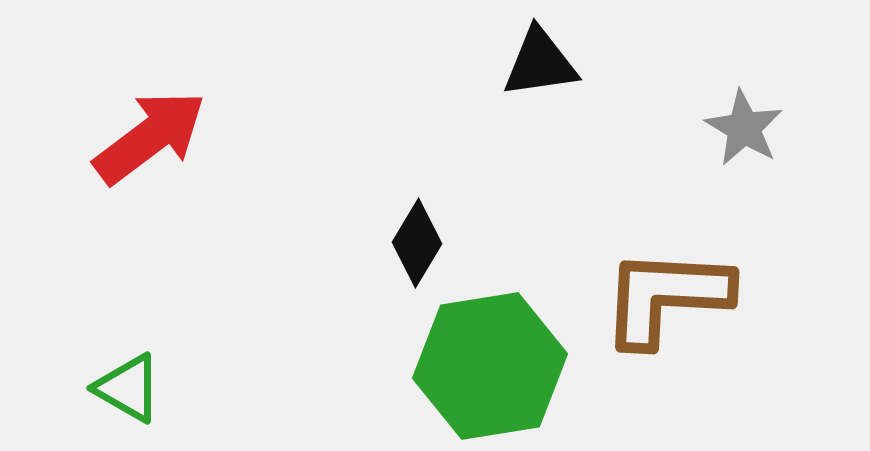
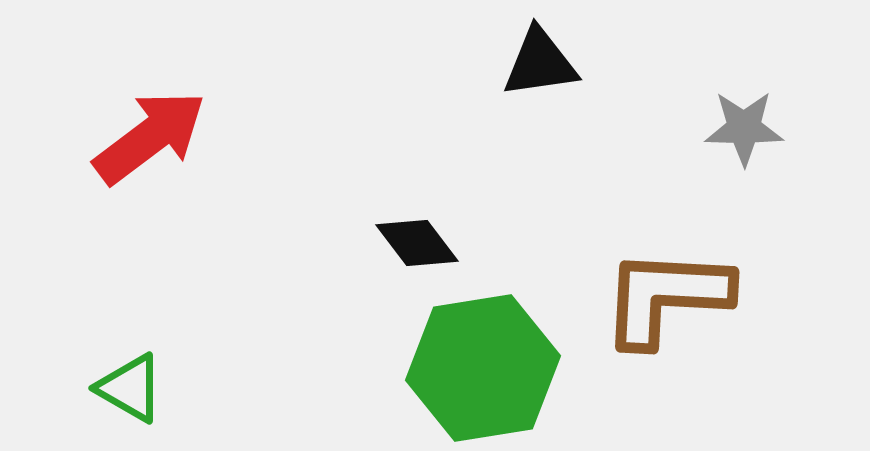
gray star: rotated 30 degrees counterclockwise
black diamond: rotated 68 degrees counterclockwise
green hexagon: moved 7 px left, 2 px down
green triangle: moved 2 px right
